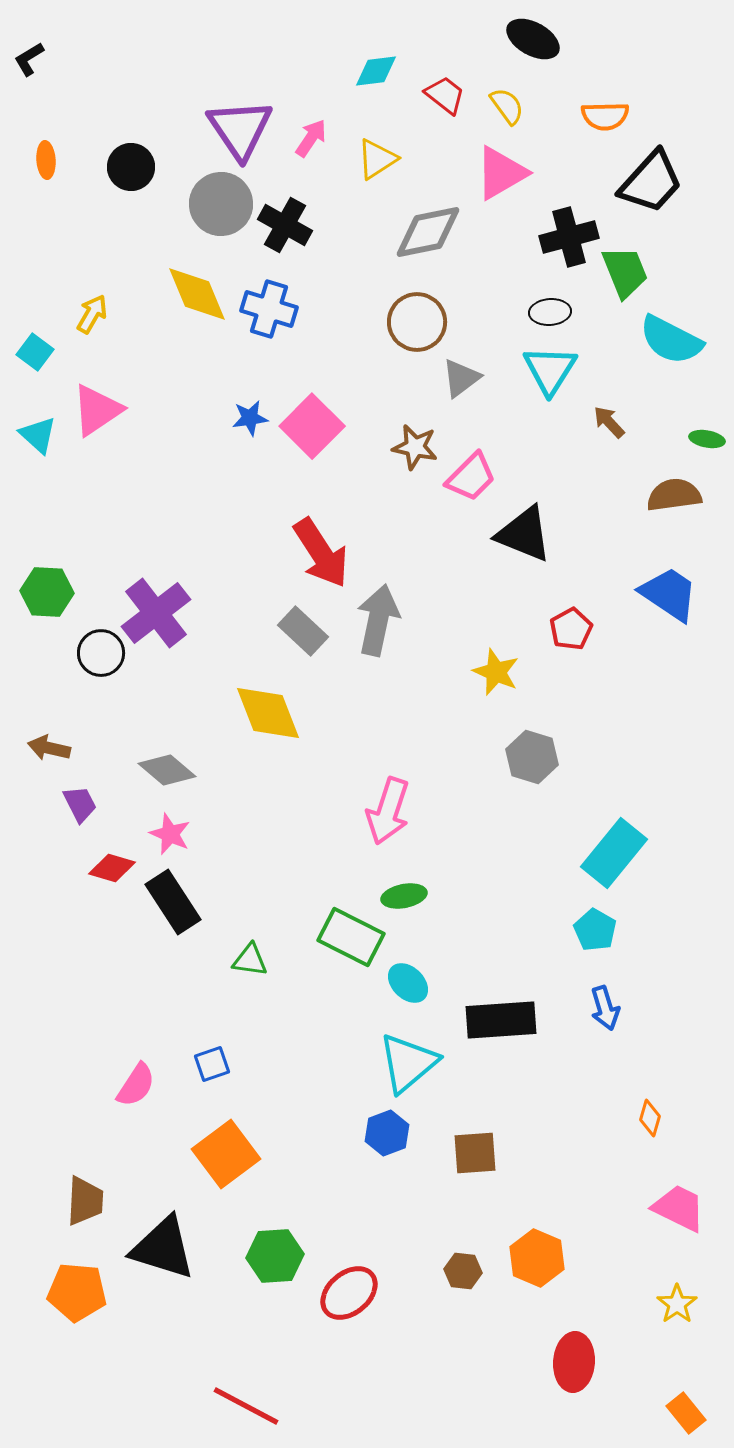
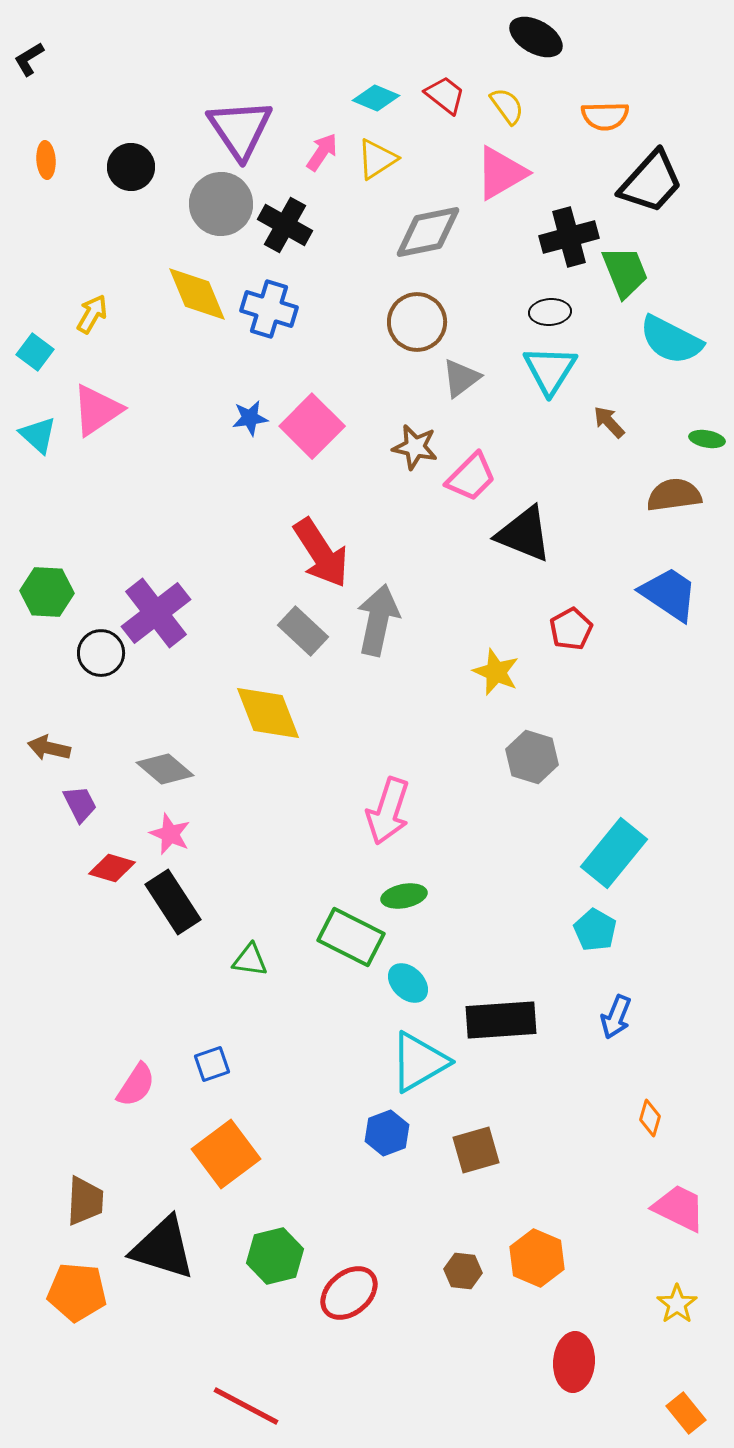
black ellipse at (533, 39): moved 3 px right, 2 px up
cyan diamond at (376, 71): moved 27 px down; rotated 30 degrees clockwise
pink arrow at (311, 138): moved 11 px right, 14 px down
gray diamond at (167, 770): moved 2 px left, 1 px up
blue arrow at (605, 1008): moved 11 px right, 9 px down; rotated 39 degrees clockwise
cyan triangle at (408, 1063): moved 11 px right, 1 px up; rotated 10 degrees clockwise
brown square at (475, 1153): moved 1 px right, 3 px up; rotated 12 degrees counterclockwise
green hexagon at (275, 1256): rotated 10 degrees counterclockwise
